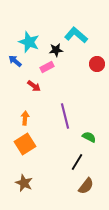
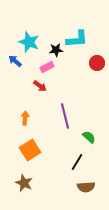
cyan L-shape: moved 1 px right, 4 px down; rotated 135 degrees clockwise
red circle: moved 1 px up
red arrow: moved 6 px right
green semicircle: rotated 16 degrees clockwise
orange square: moved 5 px right, 6 px down
brown semicircle: moved 1 px down; rotated 48 degrees clockwise
